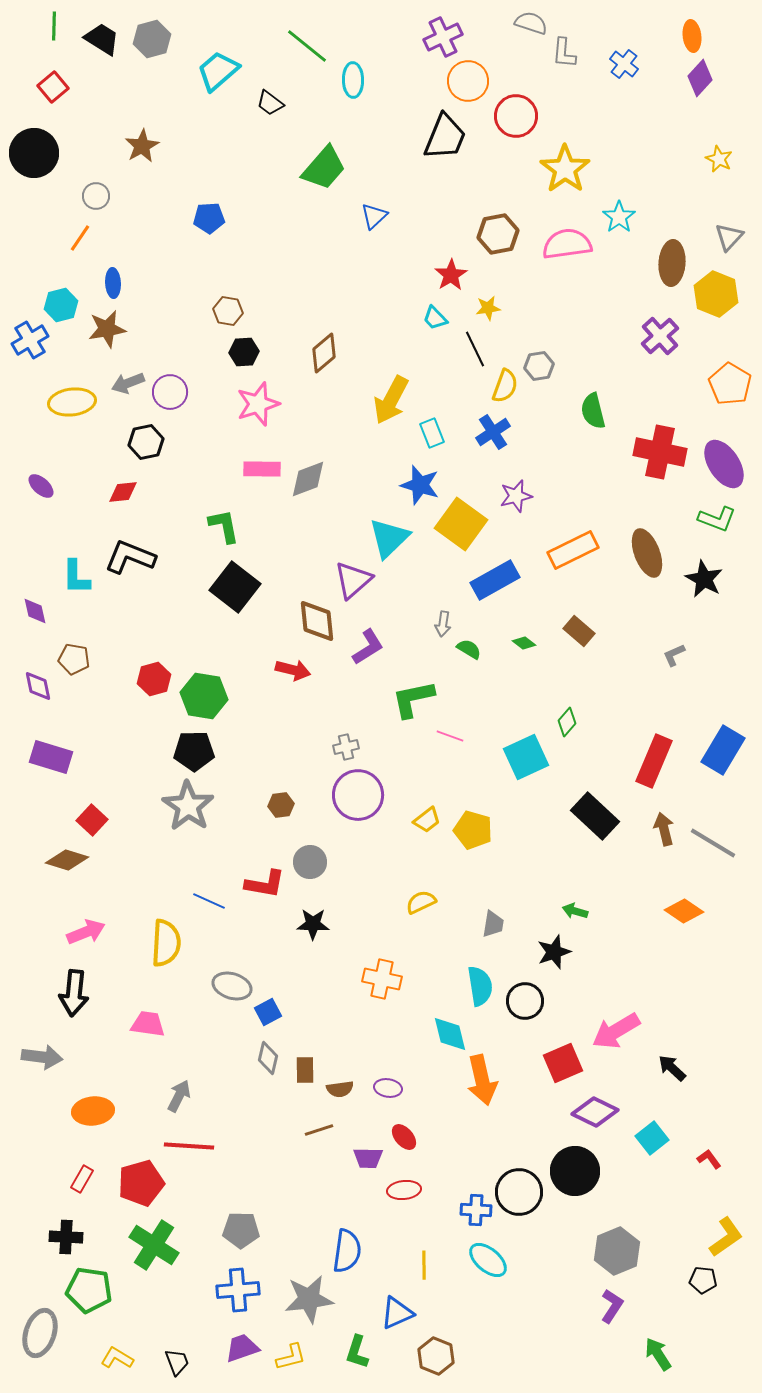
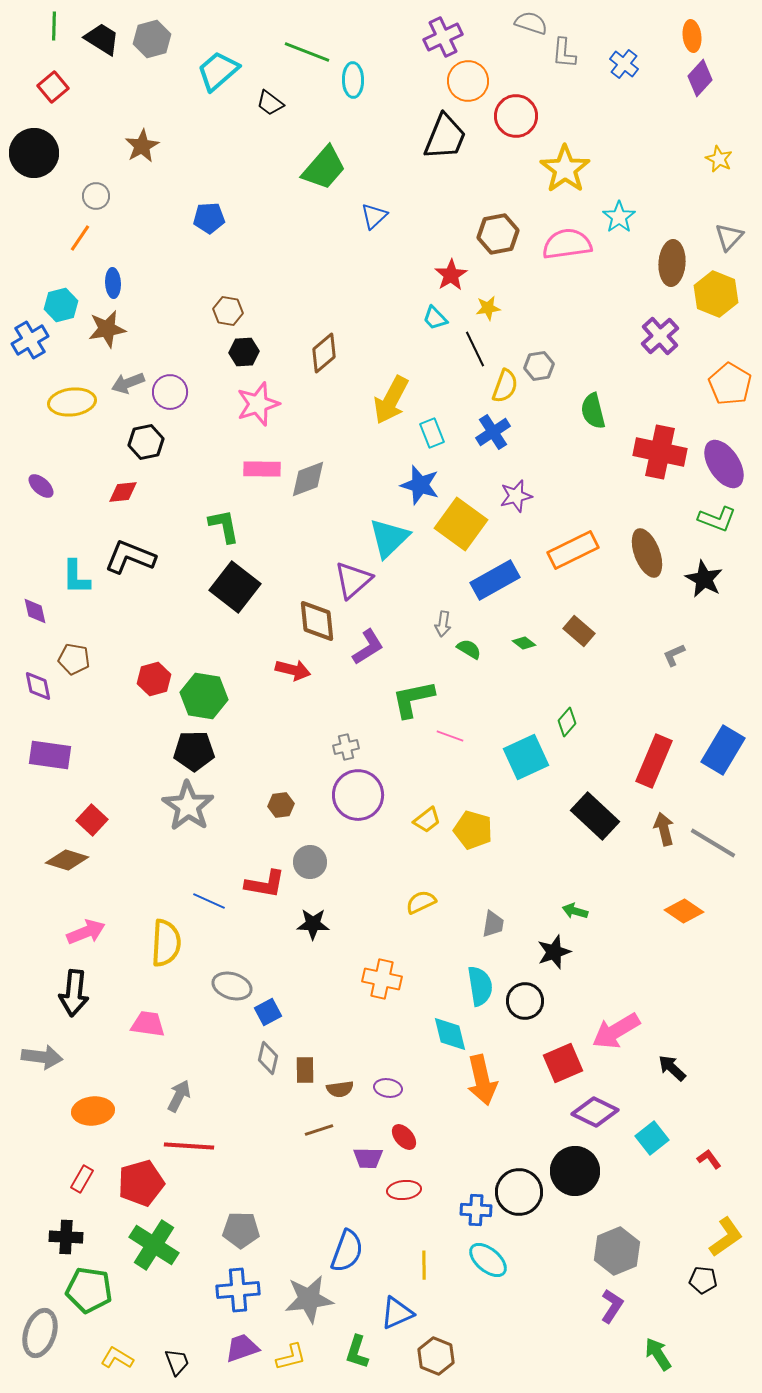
green line at (307, 46): moved 6 px down; rotated 18 degrees counterclockwise
purple rectangle at (51, 757): moved 1 px left, 2 px up; rotated 9 degrees counterclockwise
blue semicircle at (347, 1251): rotated 12 degrees clockwise
